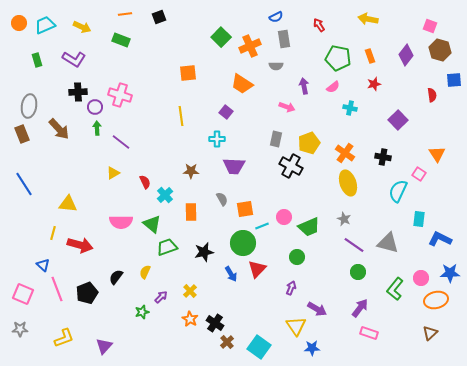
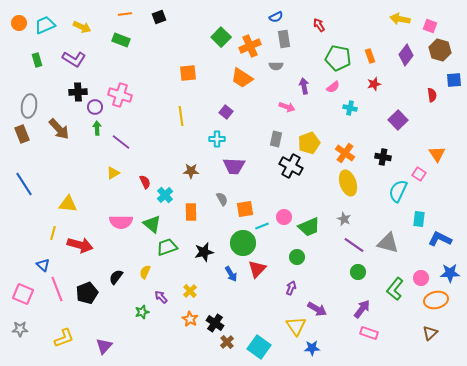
yellow arrow at (368, 19): moved 32 px right
orange trapezoid at (242, 84): moved 6 px up
purple arrow at (161, 297): rotated 88 degrees counterclockwise
purple arrow at (360, 308): moved 2 px right, 1 px down
